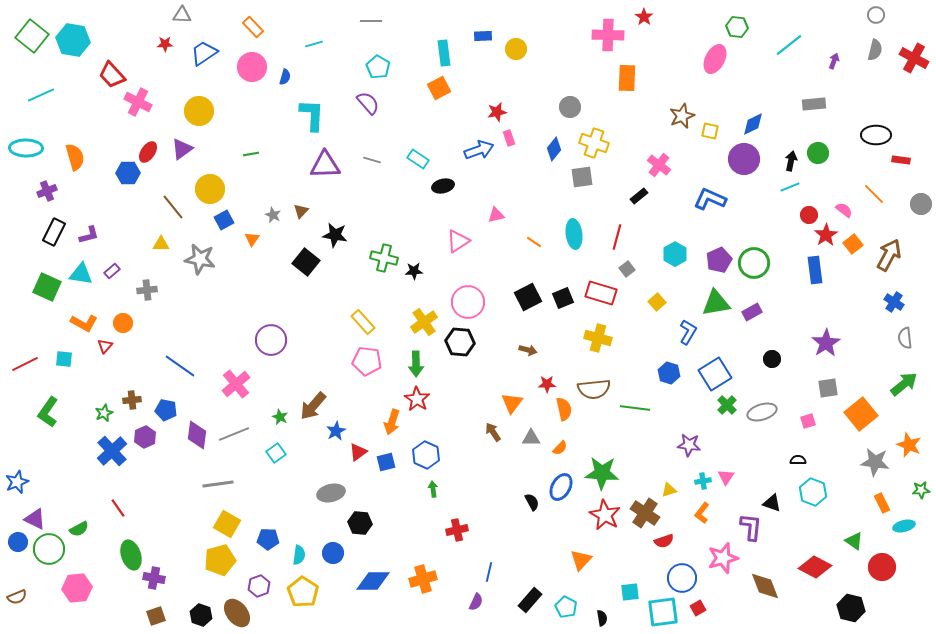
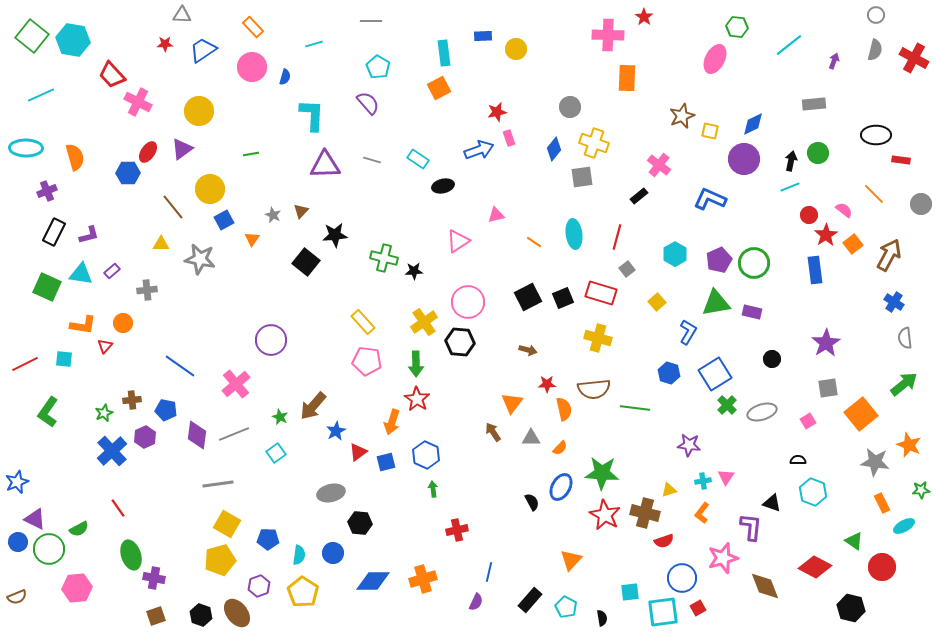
blue trapezoid at (204, 53): moved 1 px left, 3 px up
black star at (335, 235): rotated 15 degrees counterclockwise
purple rectangle at (752, 312): rotated 42 degrees clockwise
orange L-shape at (84, 323): moved 1 px left, 2 px down; rotated 20 degrees counterclockwise
pink square at (808, 421): rotated 14 degrees counterclockwise
brown cross at (645, 513): rotated 20 degrees counterclockwise
cyan ellipse at (904, 526): rotated 15 degrees counterclockwise
orange triangle at (581, 560): moved 10 px left
